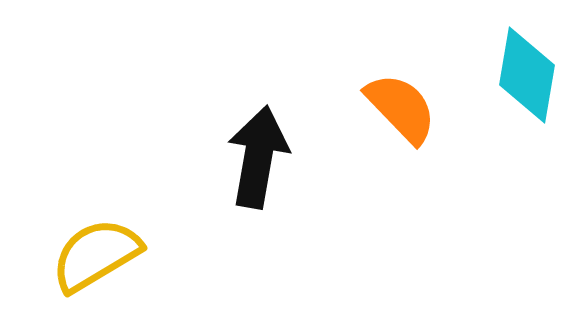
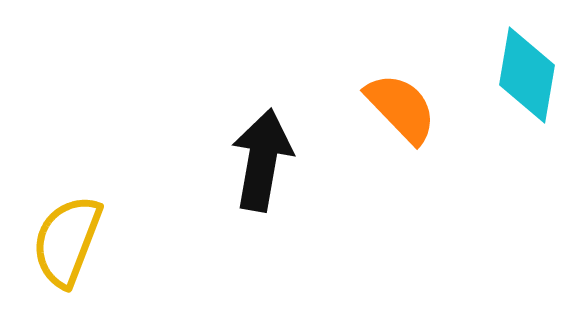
black arrow: moved 4 px right, 3 px down
yellow semicircle: moved 29 px left, 14 px up; rotated 38 degrees counterclockwise
